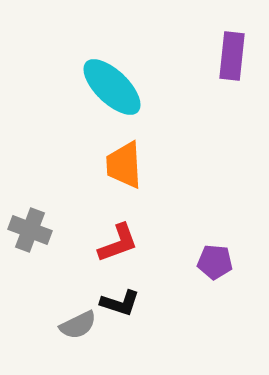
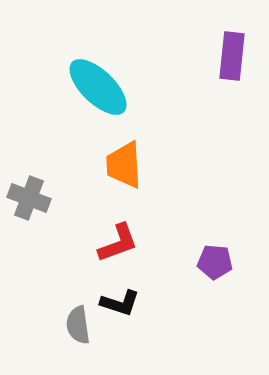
cyan ellipse: moved 14 px left
gray cross: moved 1 px left, 32 px up
gray semicircle: rotated 108 degrees clockwise
